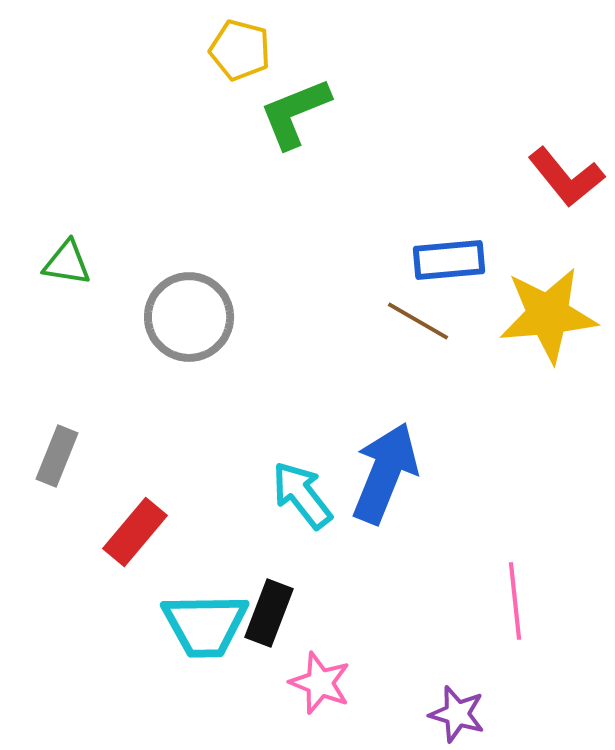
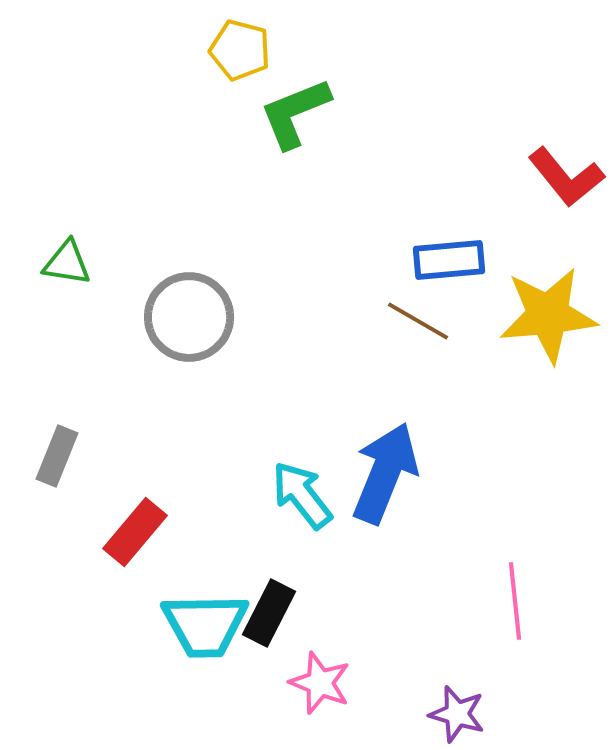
black rectangle: rotated 6 degrees clockwise
